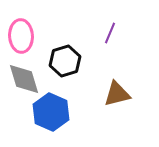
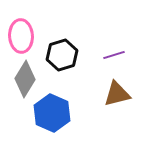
purple line: moved 4 px right, 22 px down; rotated 50 degrees clockwise
black hexagon: moved 3 px left, 6 px up
gray diamond: moved 1 px right; rotated 48 degrees clockwise
blue hexagon: moved 1 px right, 1 px down
